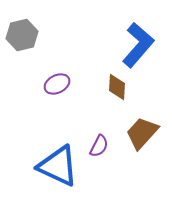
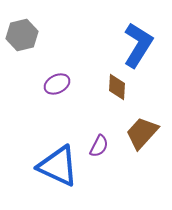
blue L-shape: rotated 9 degrees counterclockwise
